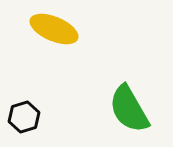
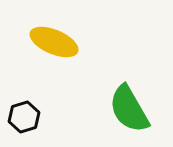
yellow ellipse: moved 13 px down
